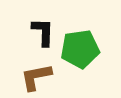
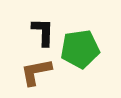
brown L-shape: moved 5 px up
